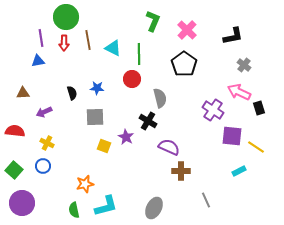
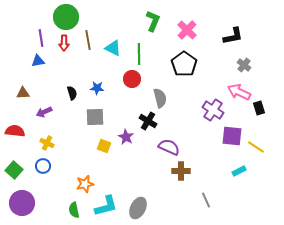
gray ellipse: moved 16 px left
